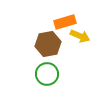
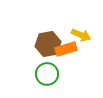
orange rectangle: moved 1 px right, 27 px down
yellow arrow: moved 1 px right, 1 px up
